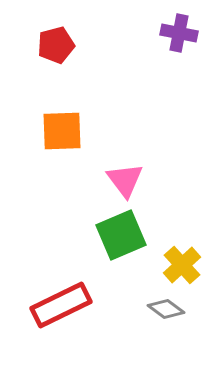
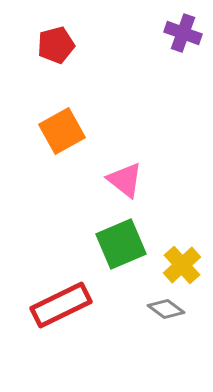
purple cross: moved 4 px right; rotated 9 degrees clockwise
orange square: rotated 27 degrees counterclockwise
pink triangle: rotated 15 degrees counterclockwise
green square: moved 9 px down
